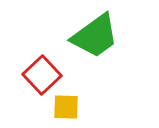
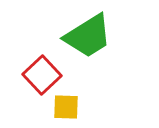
green trapezoid: moved 7 px left; rotated 4 degrees clockwise
